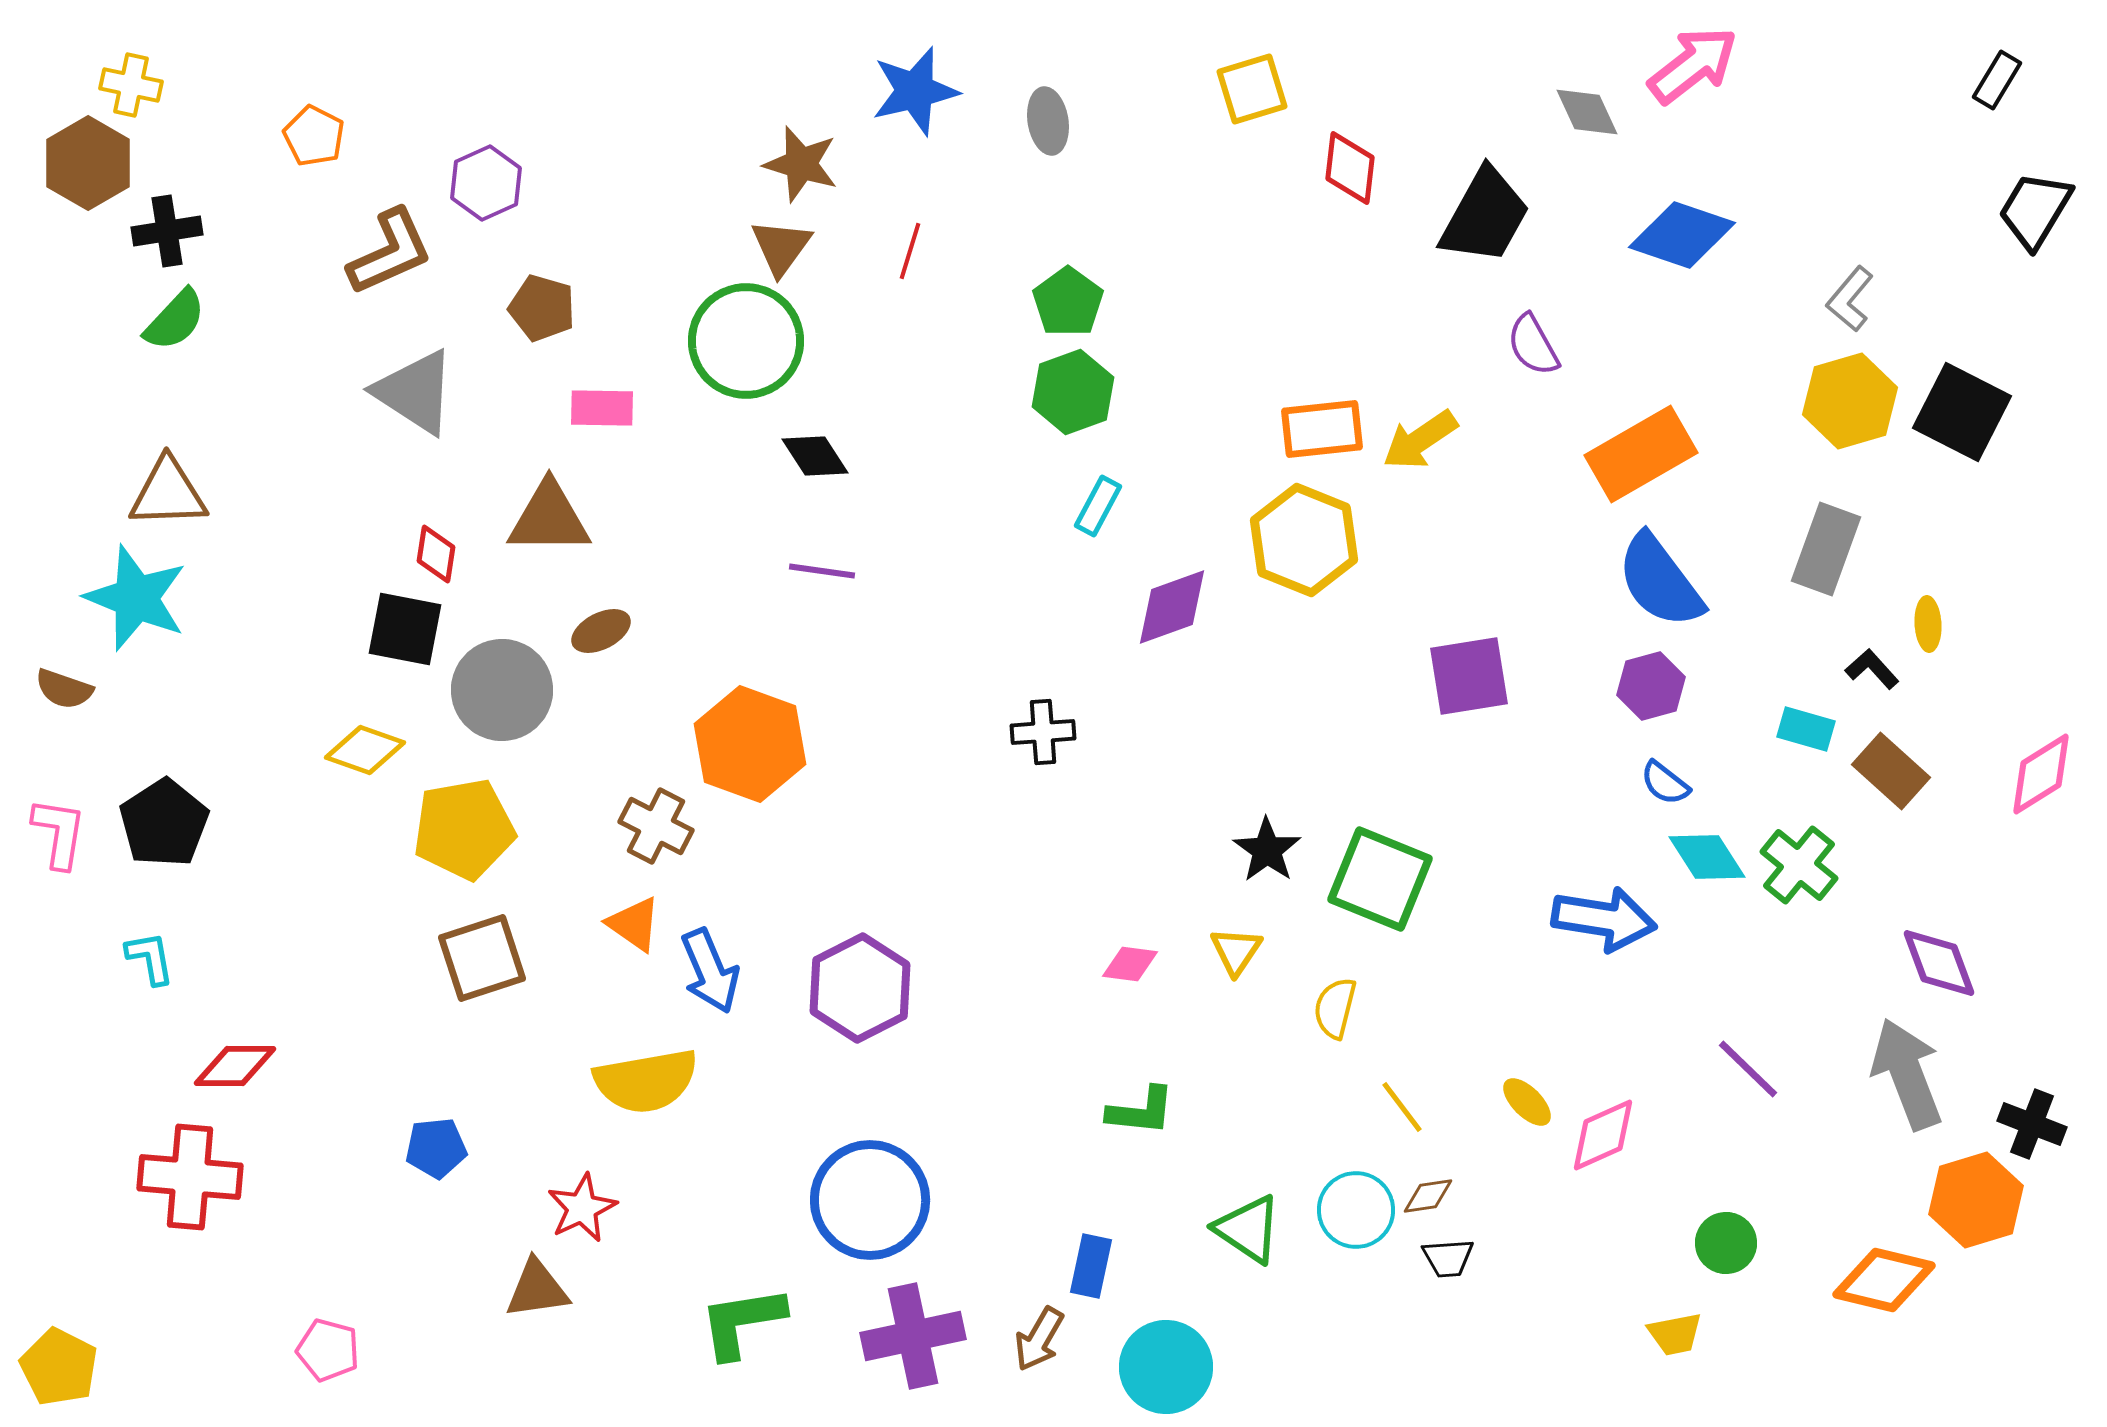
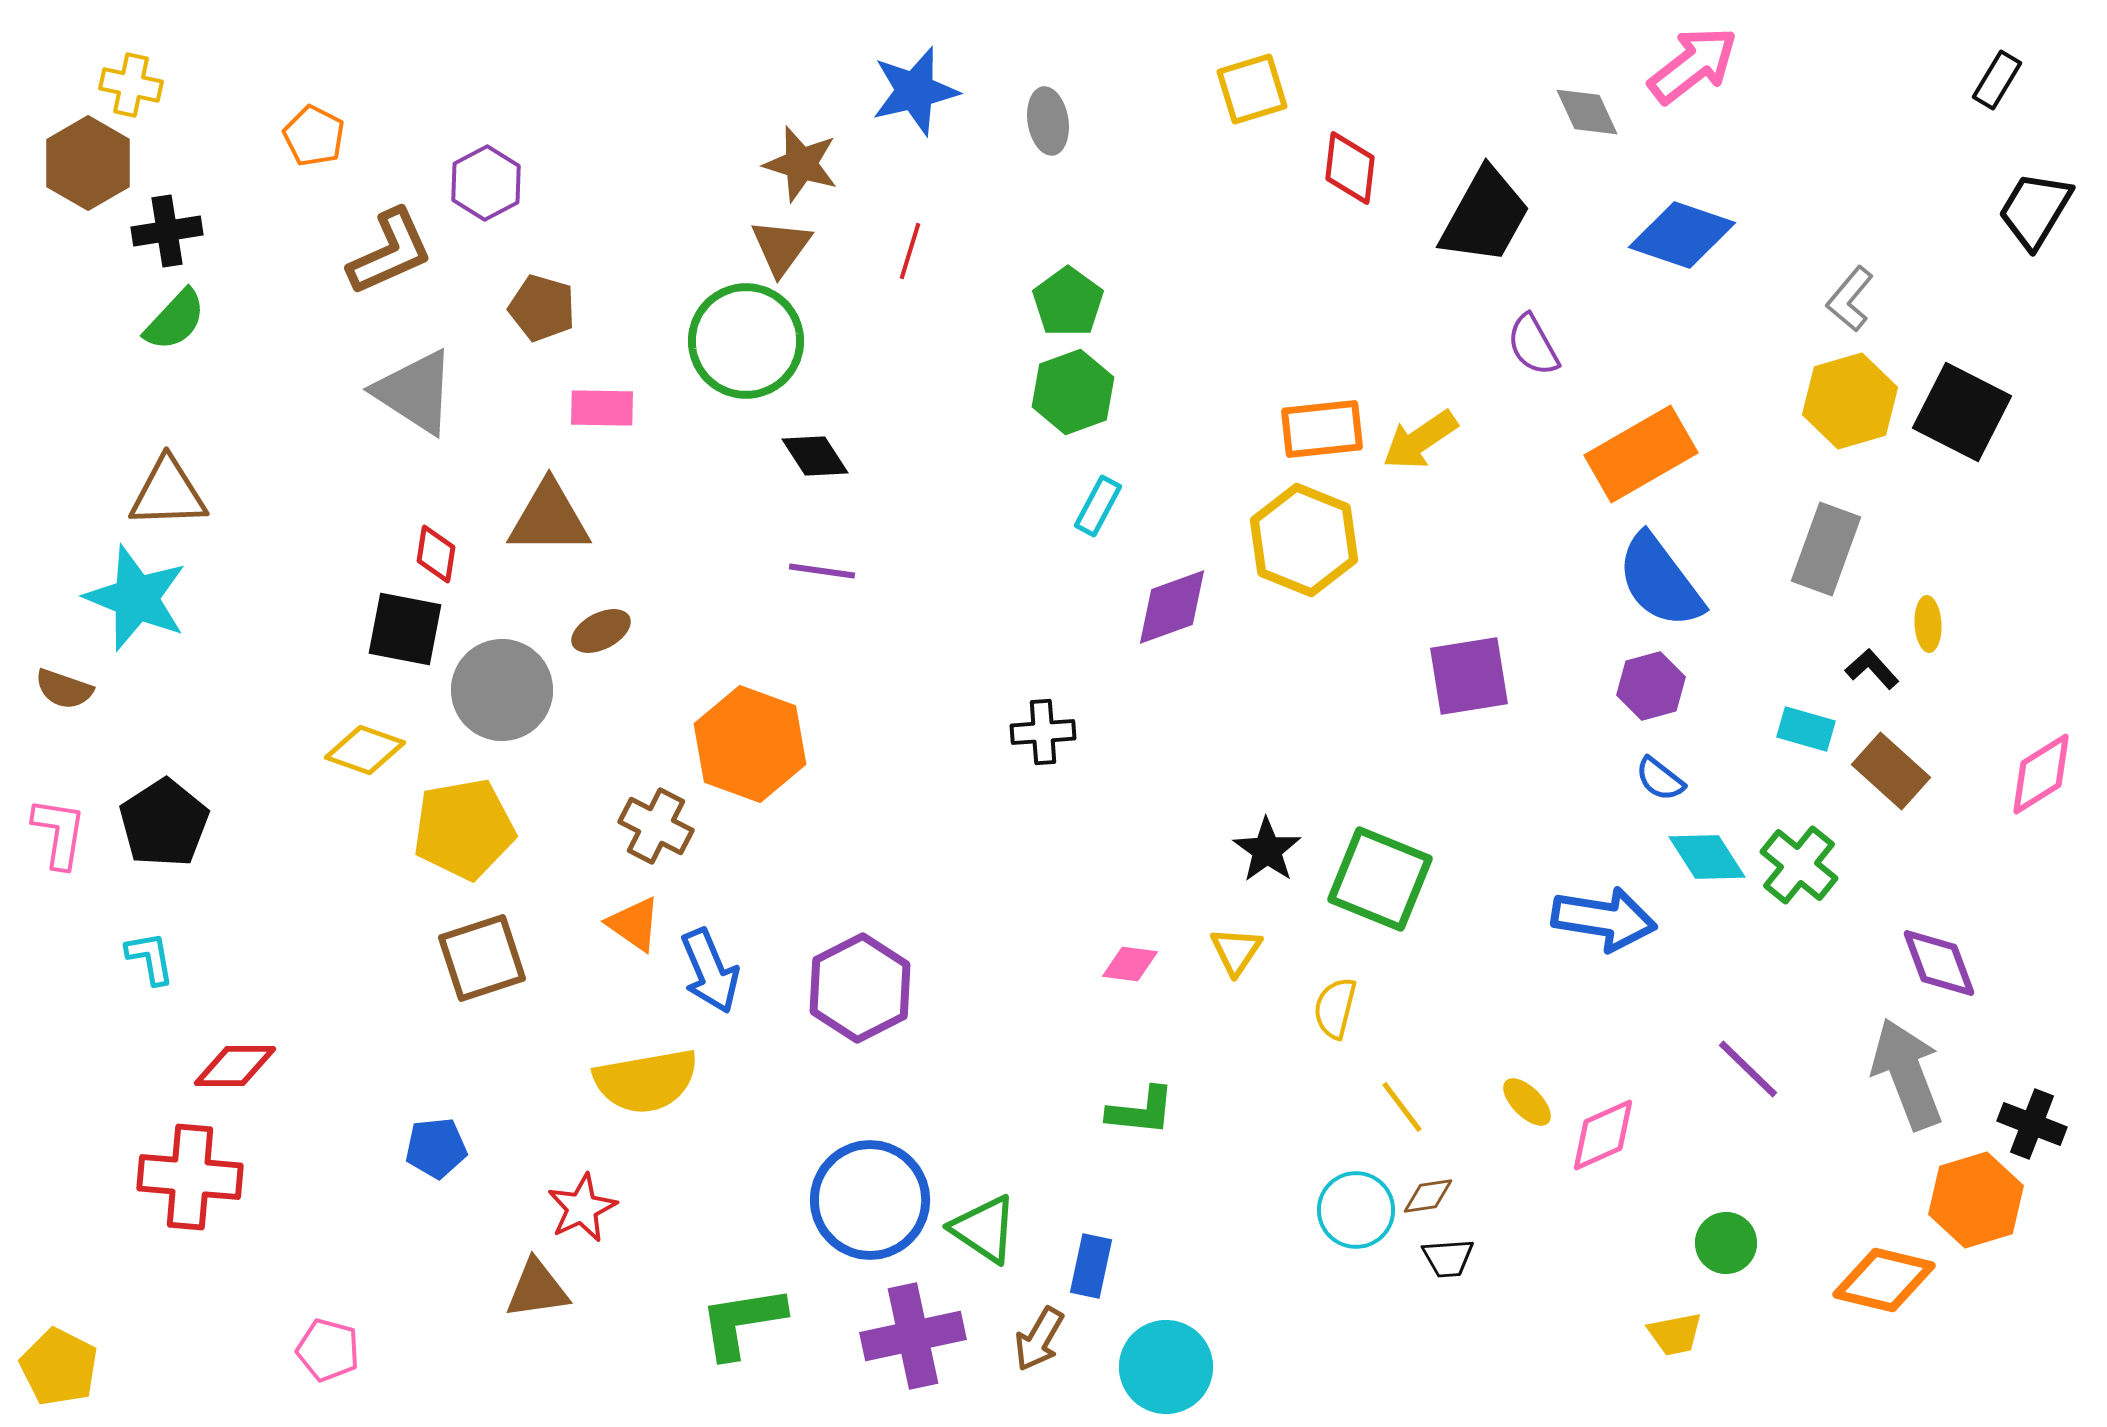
purple hexagon at (486, 183): rotated 4 degrees counterclockwise
blue semicircle at (1665, 783): moved 5 px left, 4 px up
green triangle at (1248, 1229): moved 264 px left
